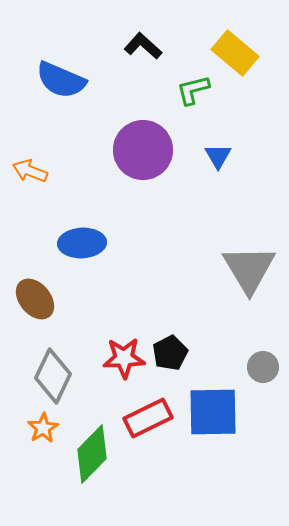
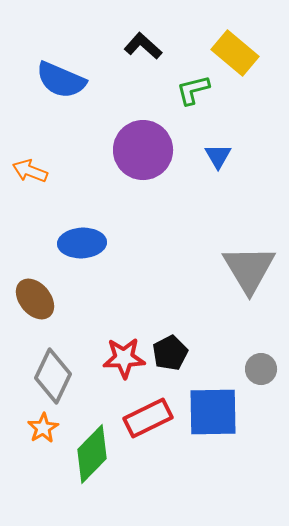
gray circle: moved 2 px left, 2 px down
